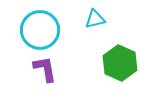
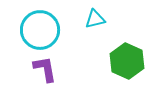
green hexagon: moved 7 px right, 2 px up
